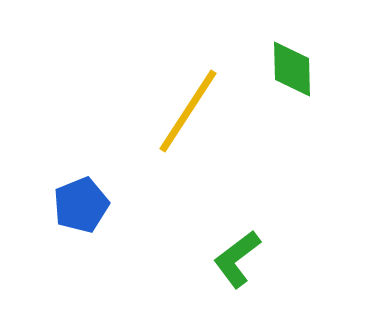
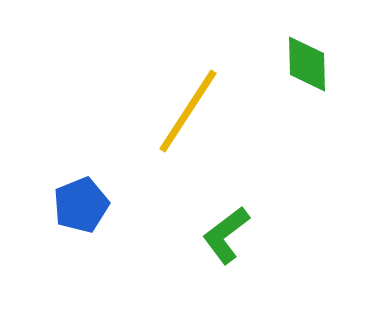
green diamond: moved 15 px right, 5 px up
green L-shape: moved 11 px left, 24 px up
